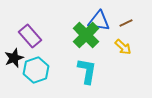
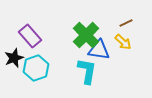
blue triangle: moved 29 px down
yellow arrow: moved 5 px up
cyan hexagon: moved 2 px up
